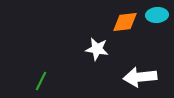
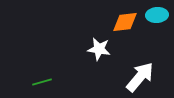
white star: moved 2 px right
white arrow: rotated 136 degrees clockwise
green line: moved 1 px right, 1 px down; rotated 48 degrees clockwise
